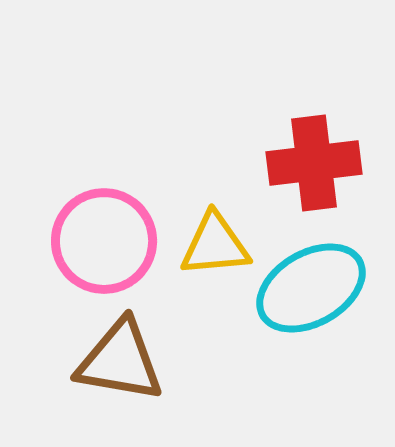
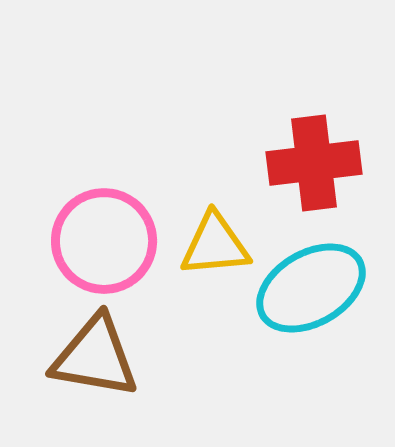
brown triangle: moved 25 px left, 4 px up
